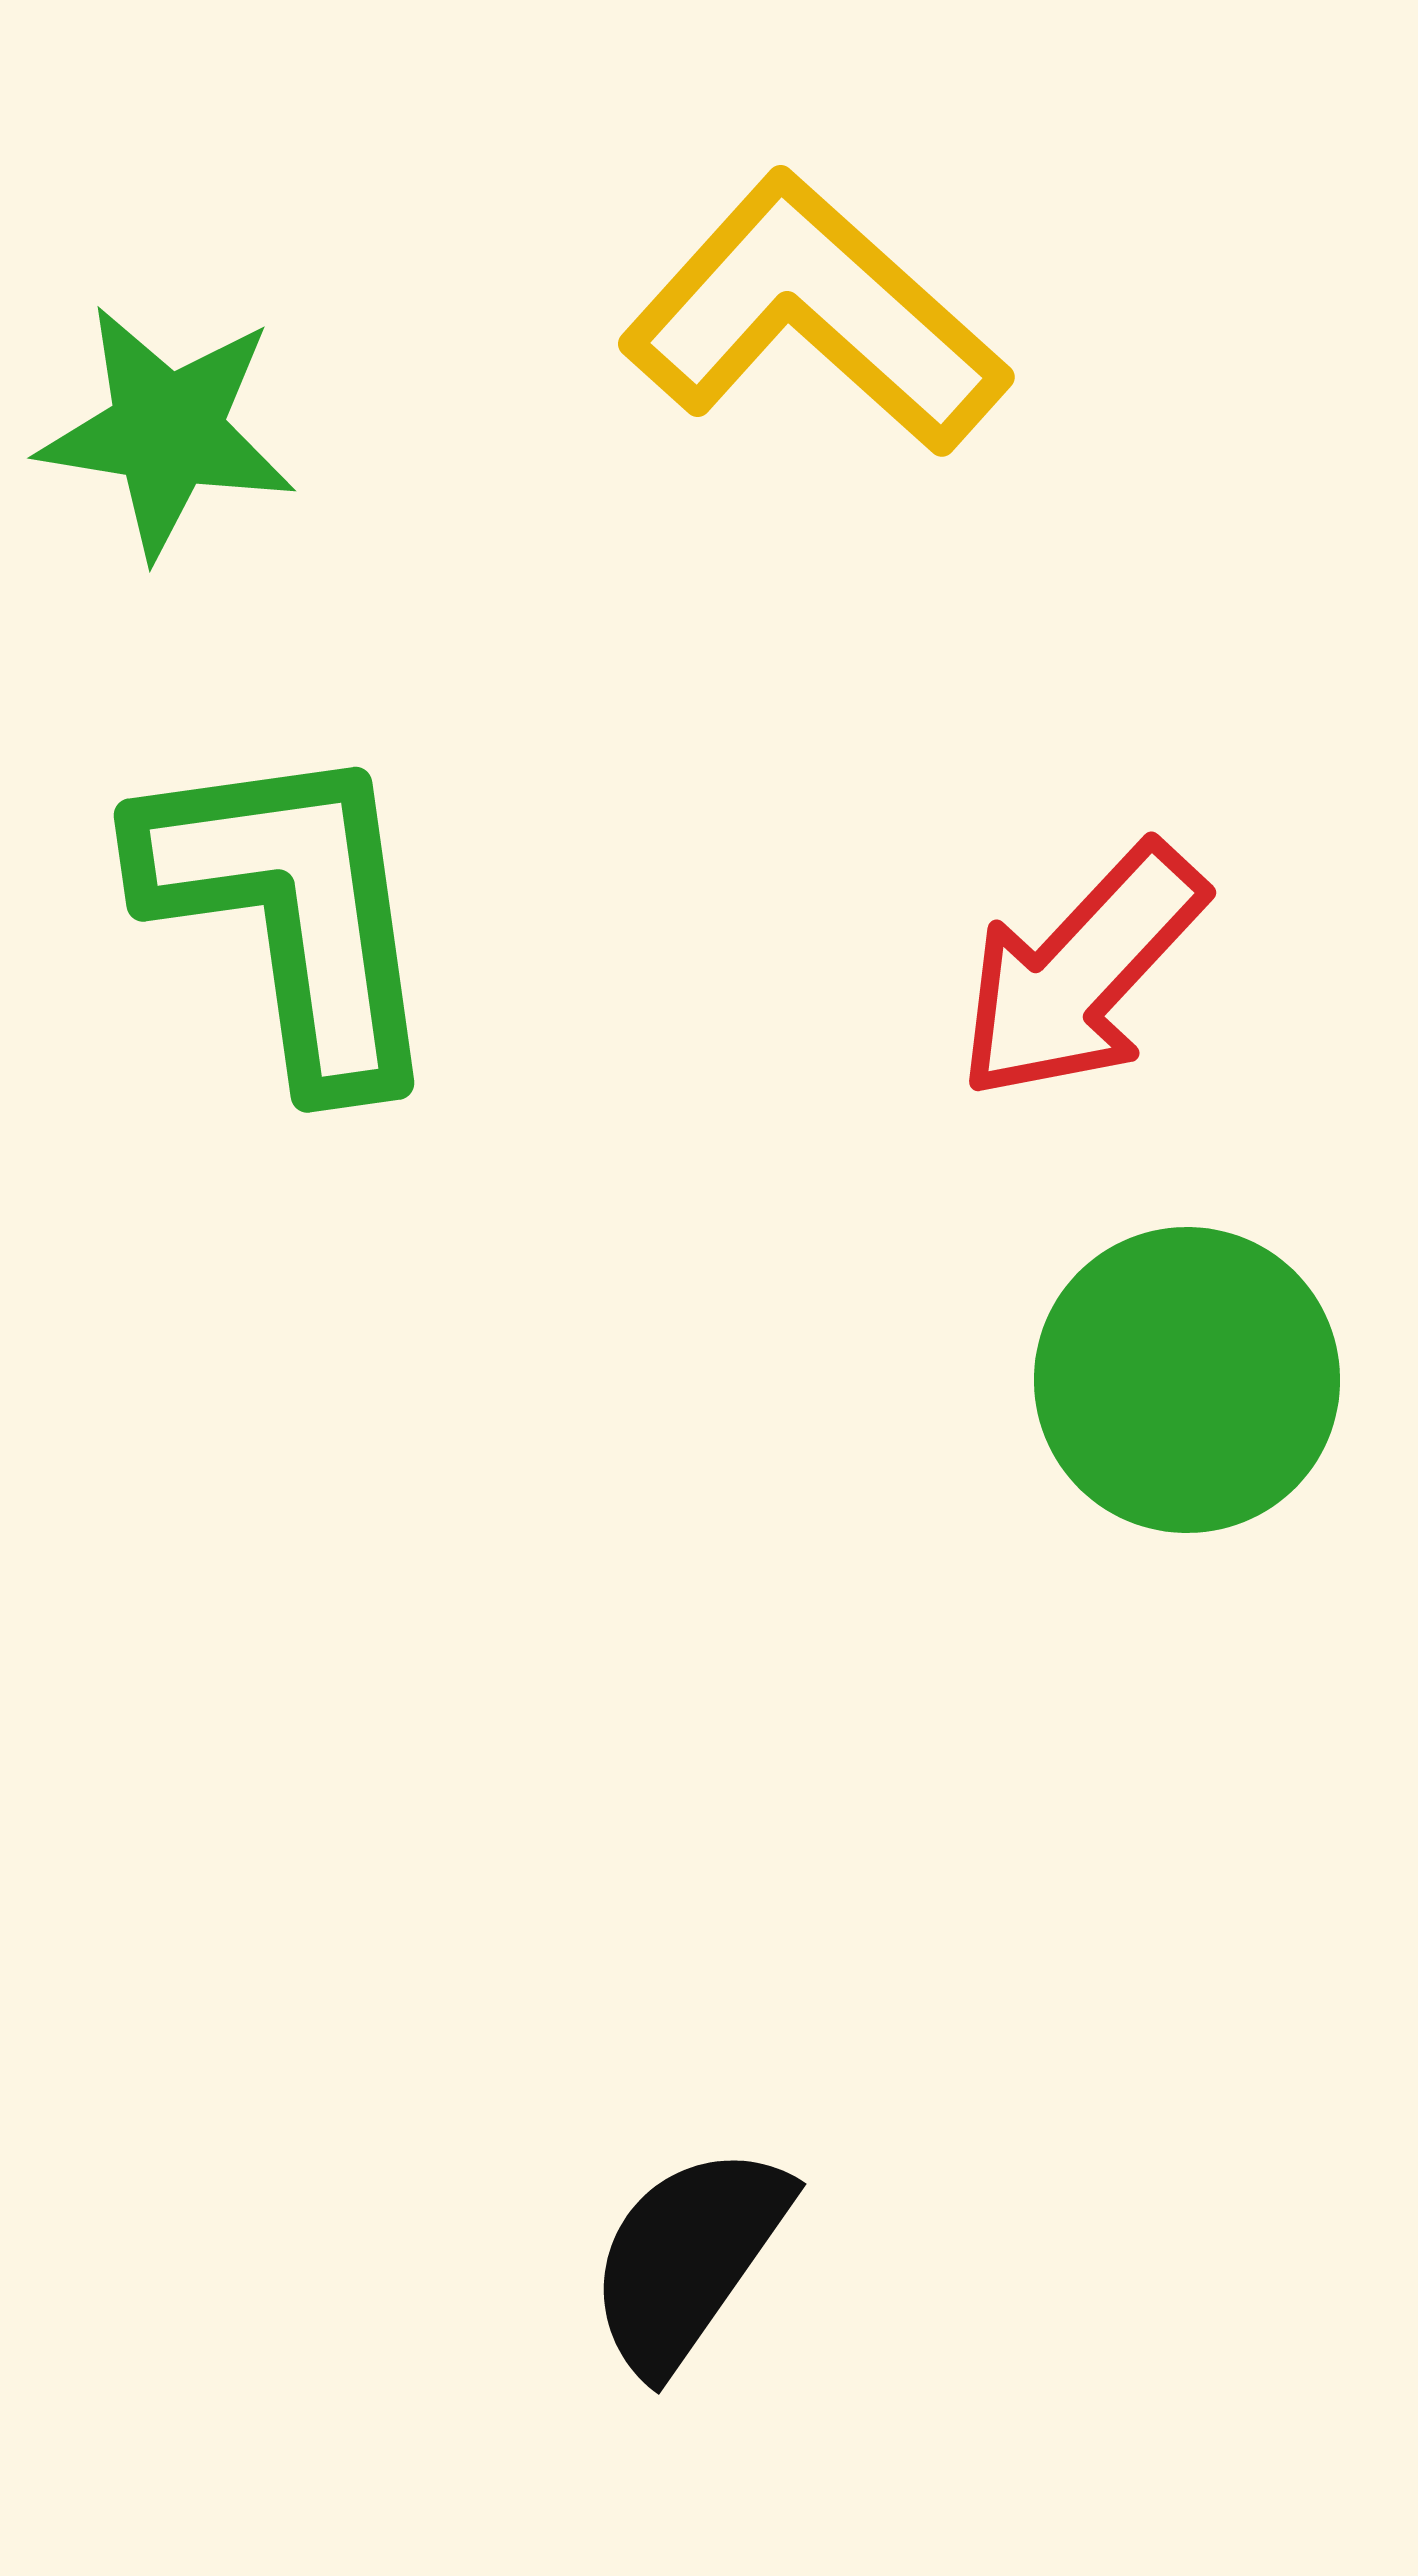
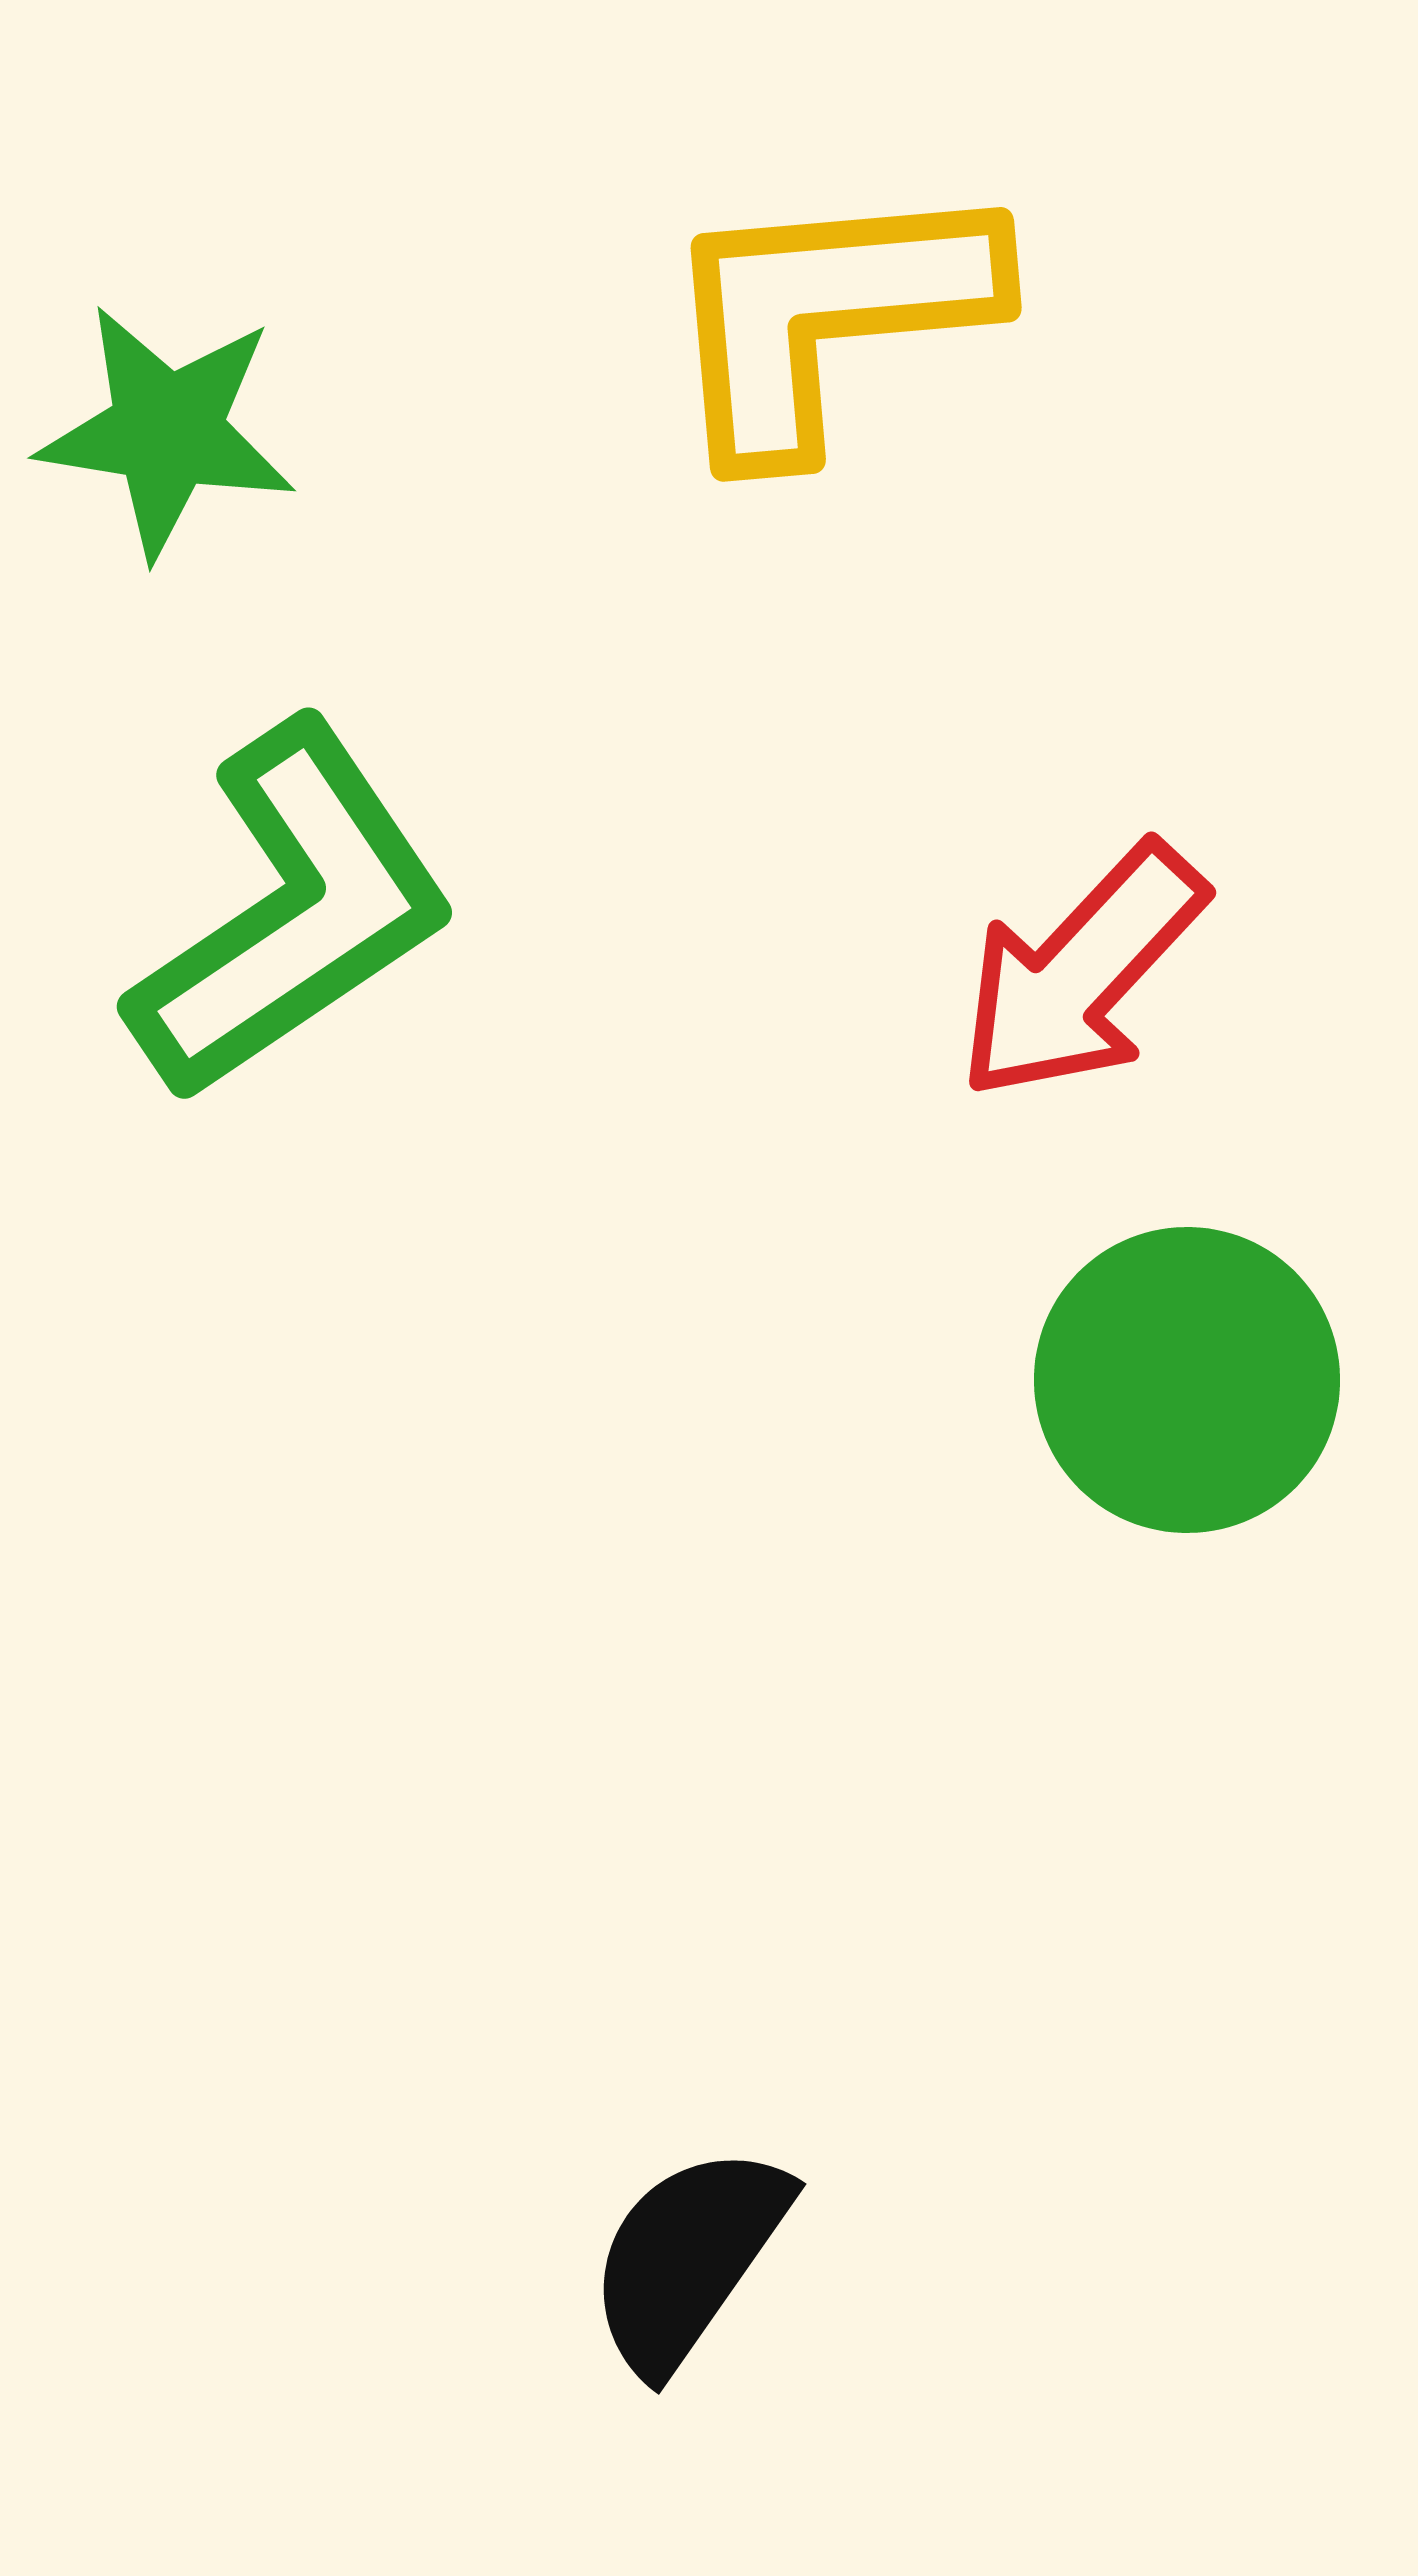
yellow L-shape: moved 13 px right; rotated 47 degrees counterclockwise
green L-shape: rotated 64 degrees clockwise
